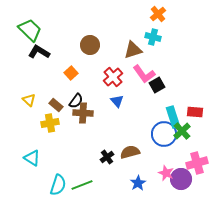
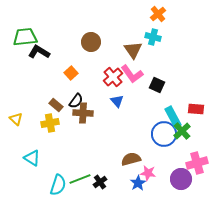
green trapezoid: moved 5 px left, 7 px down; rotated 50 degrees counterclockwise
brown circle: moved 1 px right, 3 px up
brown triangle: rotated 48 degrees counterclockwise
pink L-shape: moved 12 px left
black square: rotated 35 degrees counterclockwise
yellow triangle: moved 13 px left, 19 px down
red rectangle: moved 1 px right, 3 px up
cyan rectangle: rotated 10 degrees counterclockwise
brown semicircle: moved 1 px right, 7 px down
black cross: moved 7 px left, 25 px down
pink star: moved 18 px left; rotated 14 degrees counterclockwise
green line: moved 2 px left, 6 px up
